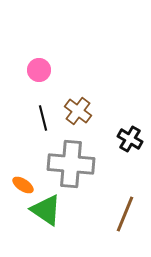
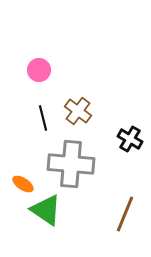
orange ellipse: moved 1 px up
